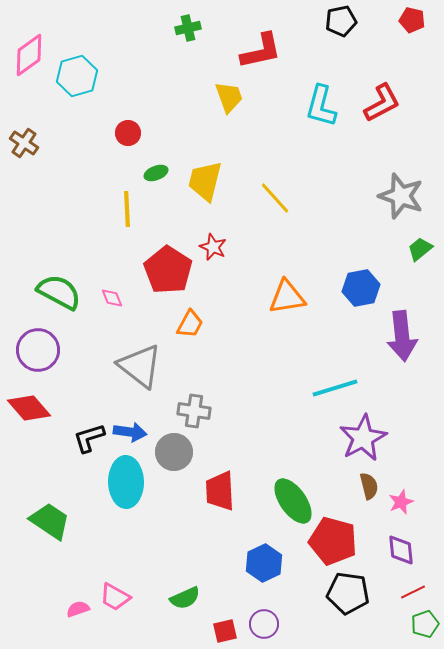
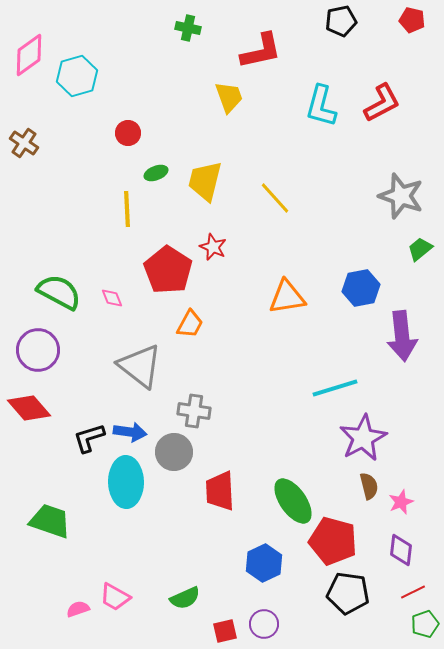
green cross at (188, 28): rotated 25 degrees clockwise
green trapezoid at (50, 521): rotated 15 degrees counterclockwise
purple diamond at (401, 550): rotated 12 degrees clockwise
